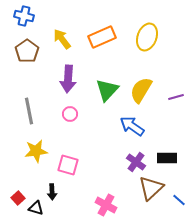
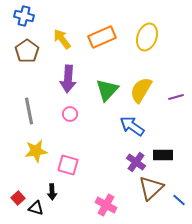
black rectangle: moved 4 px left, 3 px up
